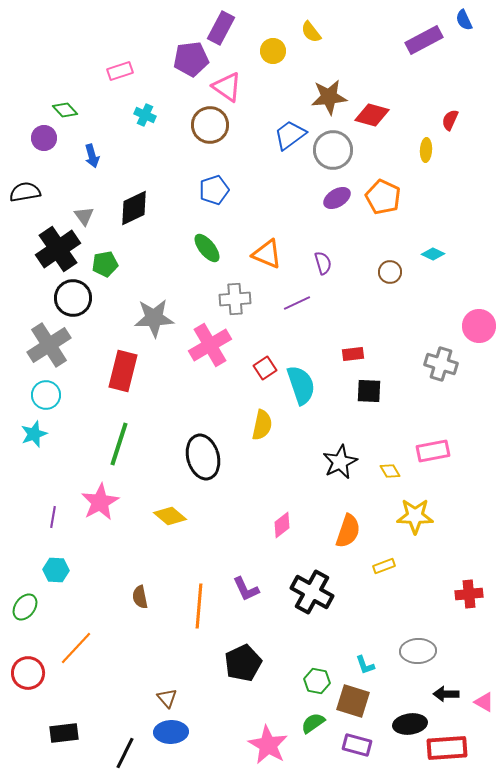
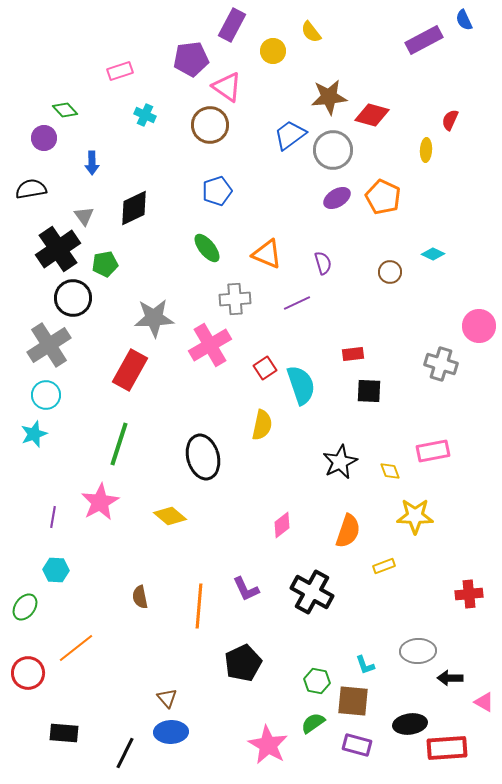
purple rectangle at (221, 28): moved 11 px right, 3 px up
blue arrow at (92, 156): moved 7 px down; rotated 15 degrees clockwise
blue pentagon at (214, 190): moved 3 px right, 1 px down
black semicircle at (25, 192): moved 6 px right, 3 px up
red rectangle at (123, 371): moved 7 px right, 1 px up; rotated 15 degrees clockwise
yellow diamond at (390, 471): rotated 10 degrees clockwise
orange line at (76, 648): rotated 9 degrees clockwise
black arrow at (446, 694): moved 4 px right, 16 px up
brown square at (353, 701): rotated 12 degrees counterclockwise
black rectangle at (64, 733): rotated 12 degrees clockwise
